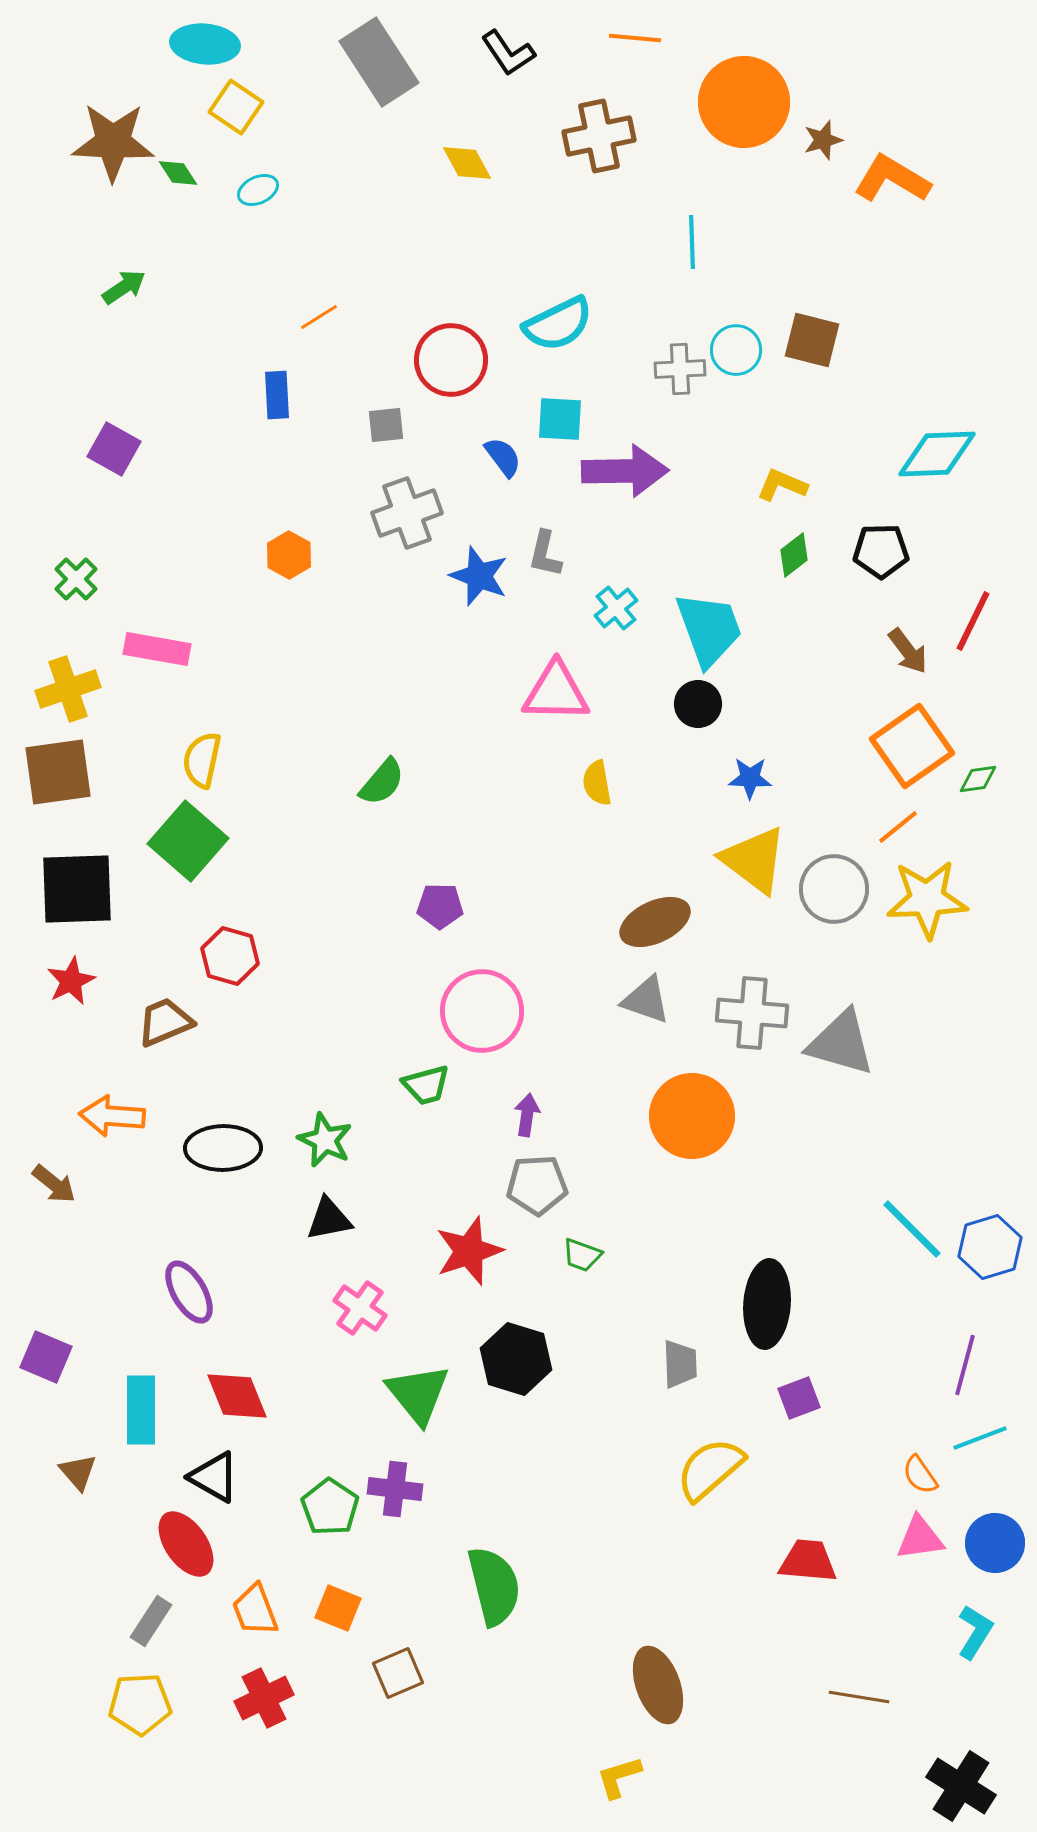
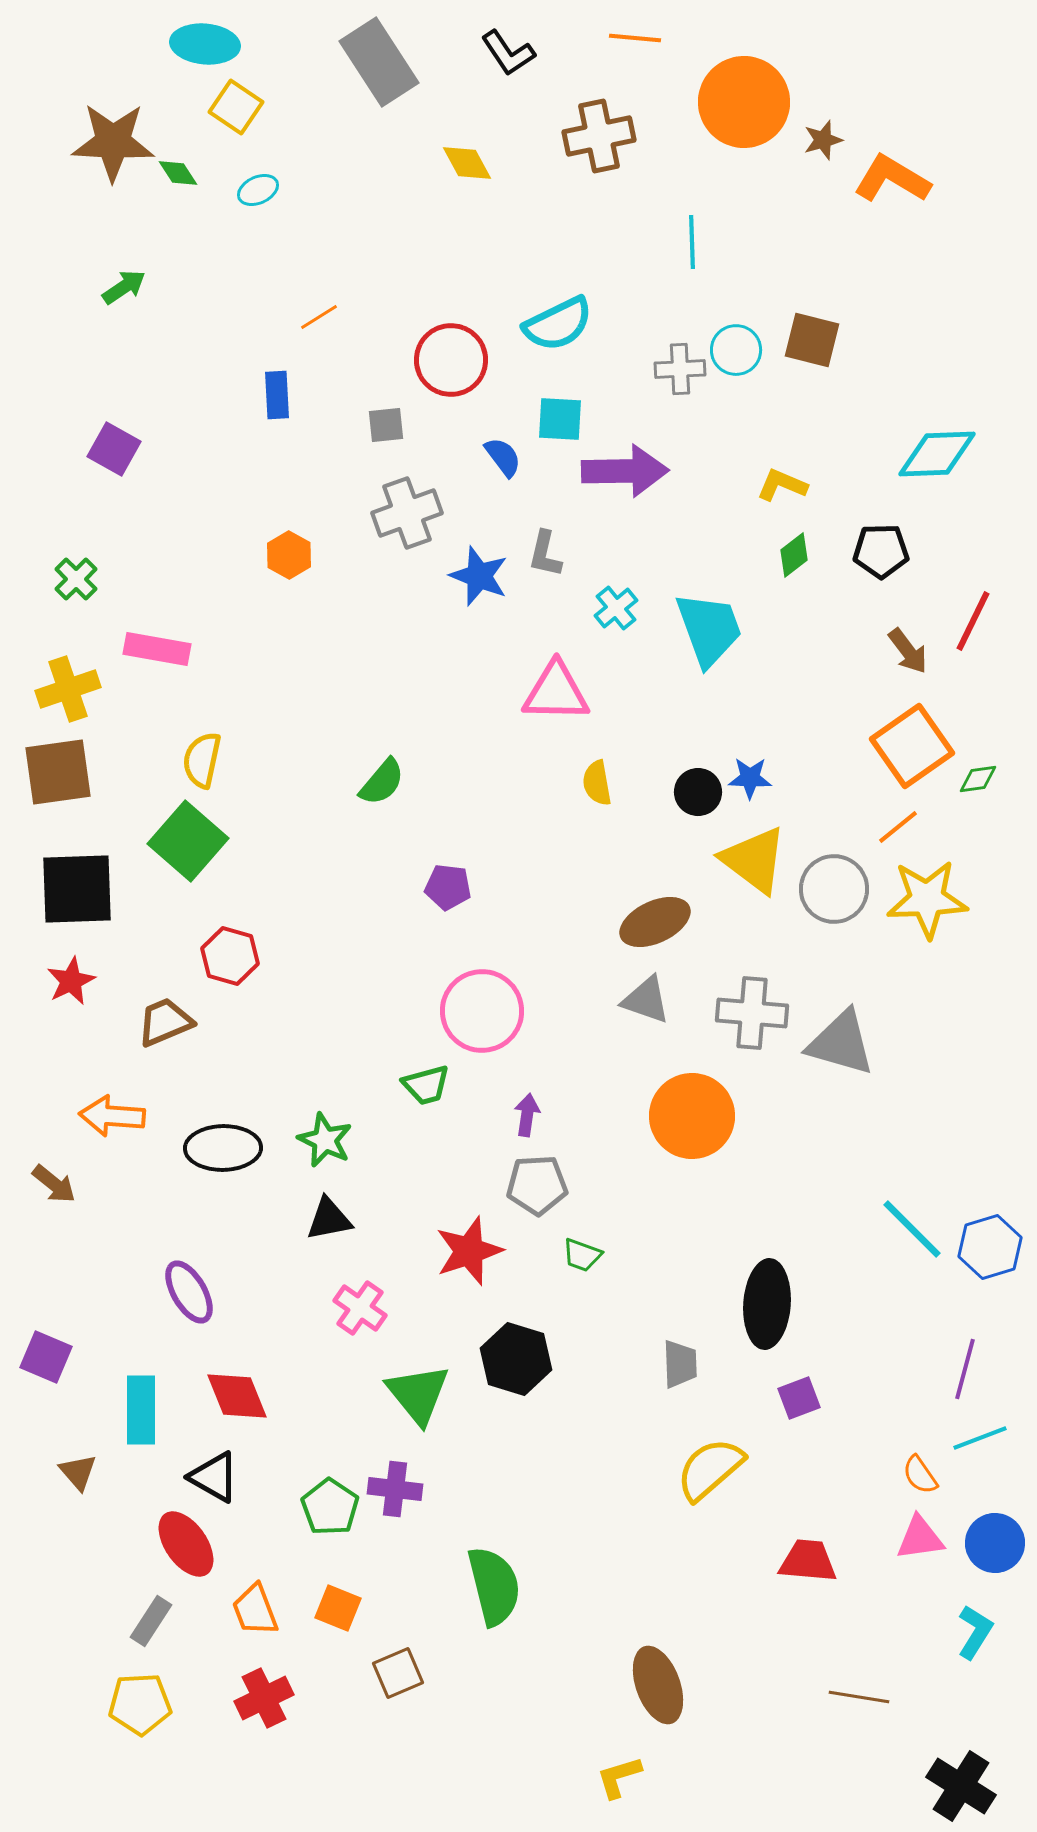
black circle at (698, 704): moved 88 px down
purple pentagon at (440, 906): moved 8 px right, 19 px up; rotated 6 degrees clockwise
purple line at (965, 1365): moved 4 px down
